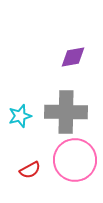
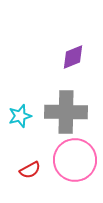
purple diamond: rotated 12 degrees counterclockwise
